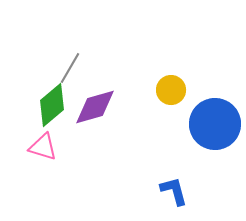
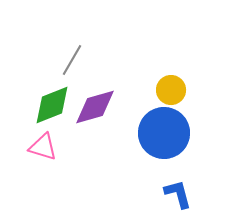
gray line: moved 2 px right, 8 px up
green diamond: rotated 18 degrees clockwise
blue circle: moved 51 px left, 9 px down
blue L-shape: moved 4 px right, 3 px down
